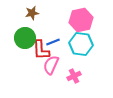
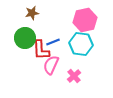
pink hexagon: moved 4 px right
pink cross: rotated 16 degrees counterclockwise
